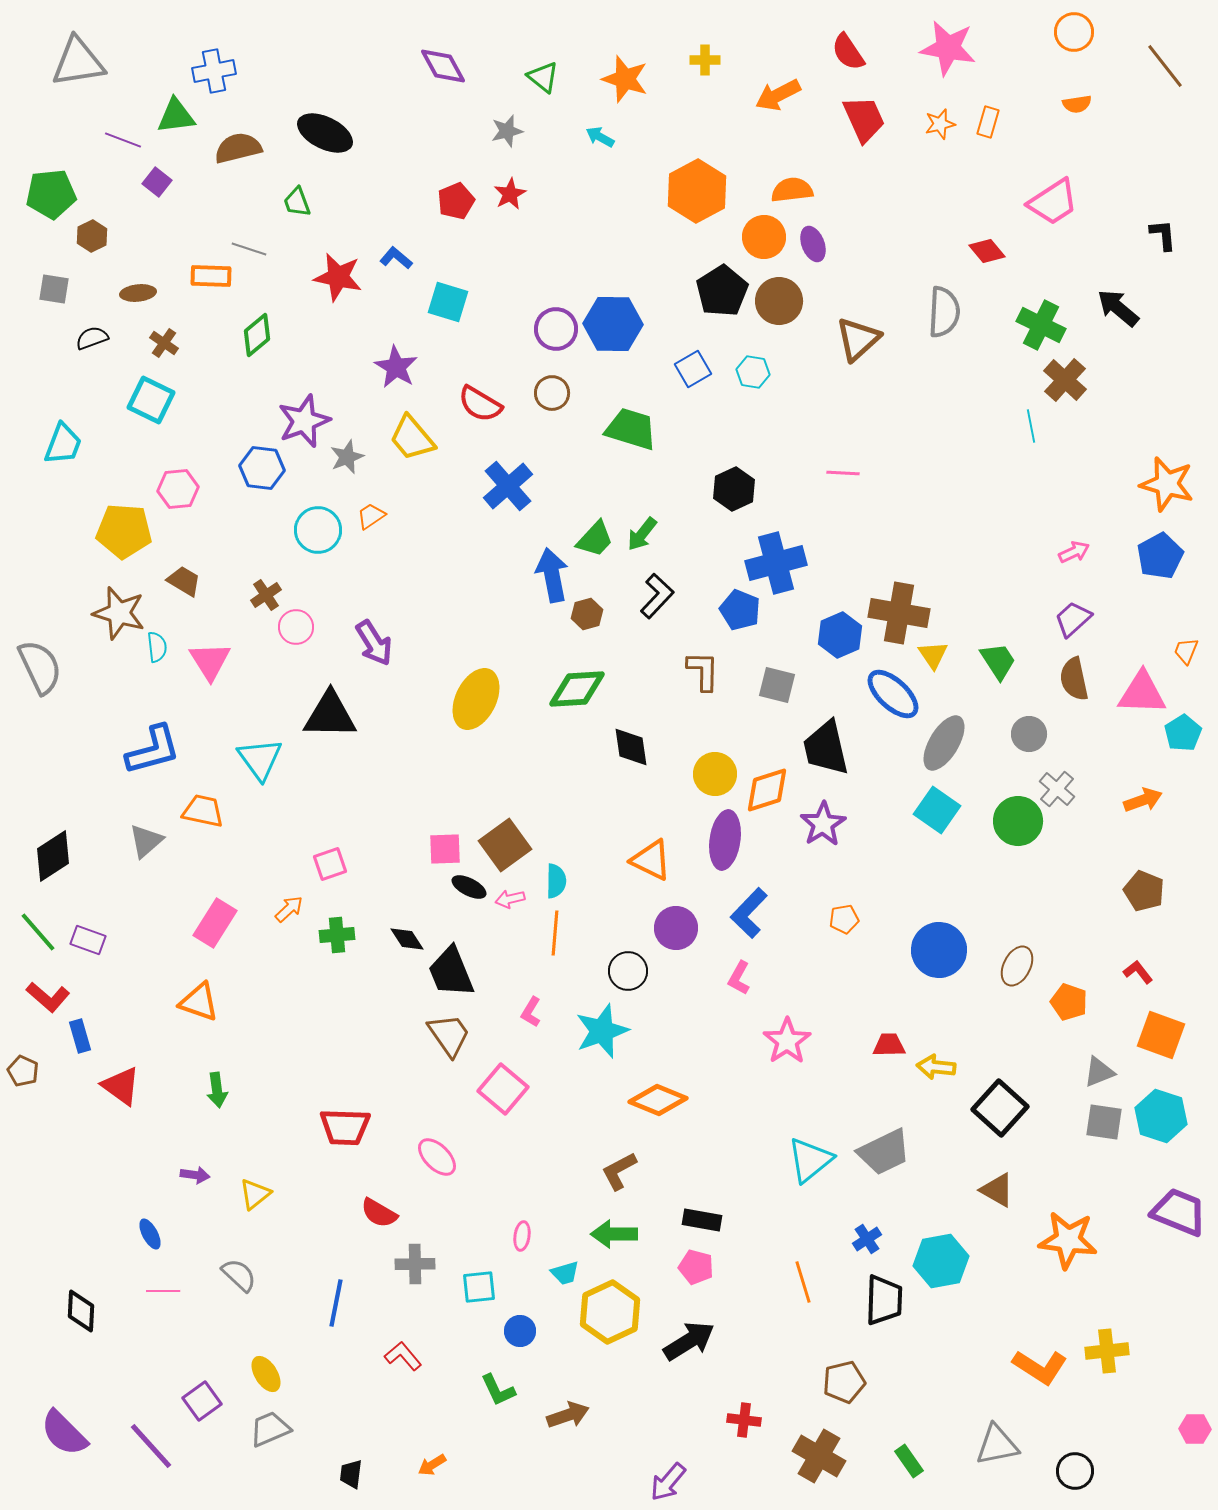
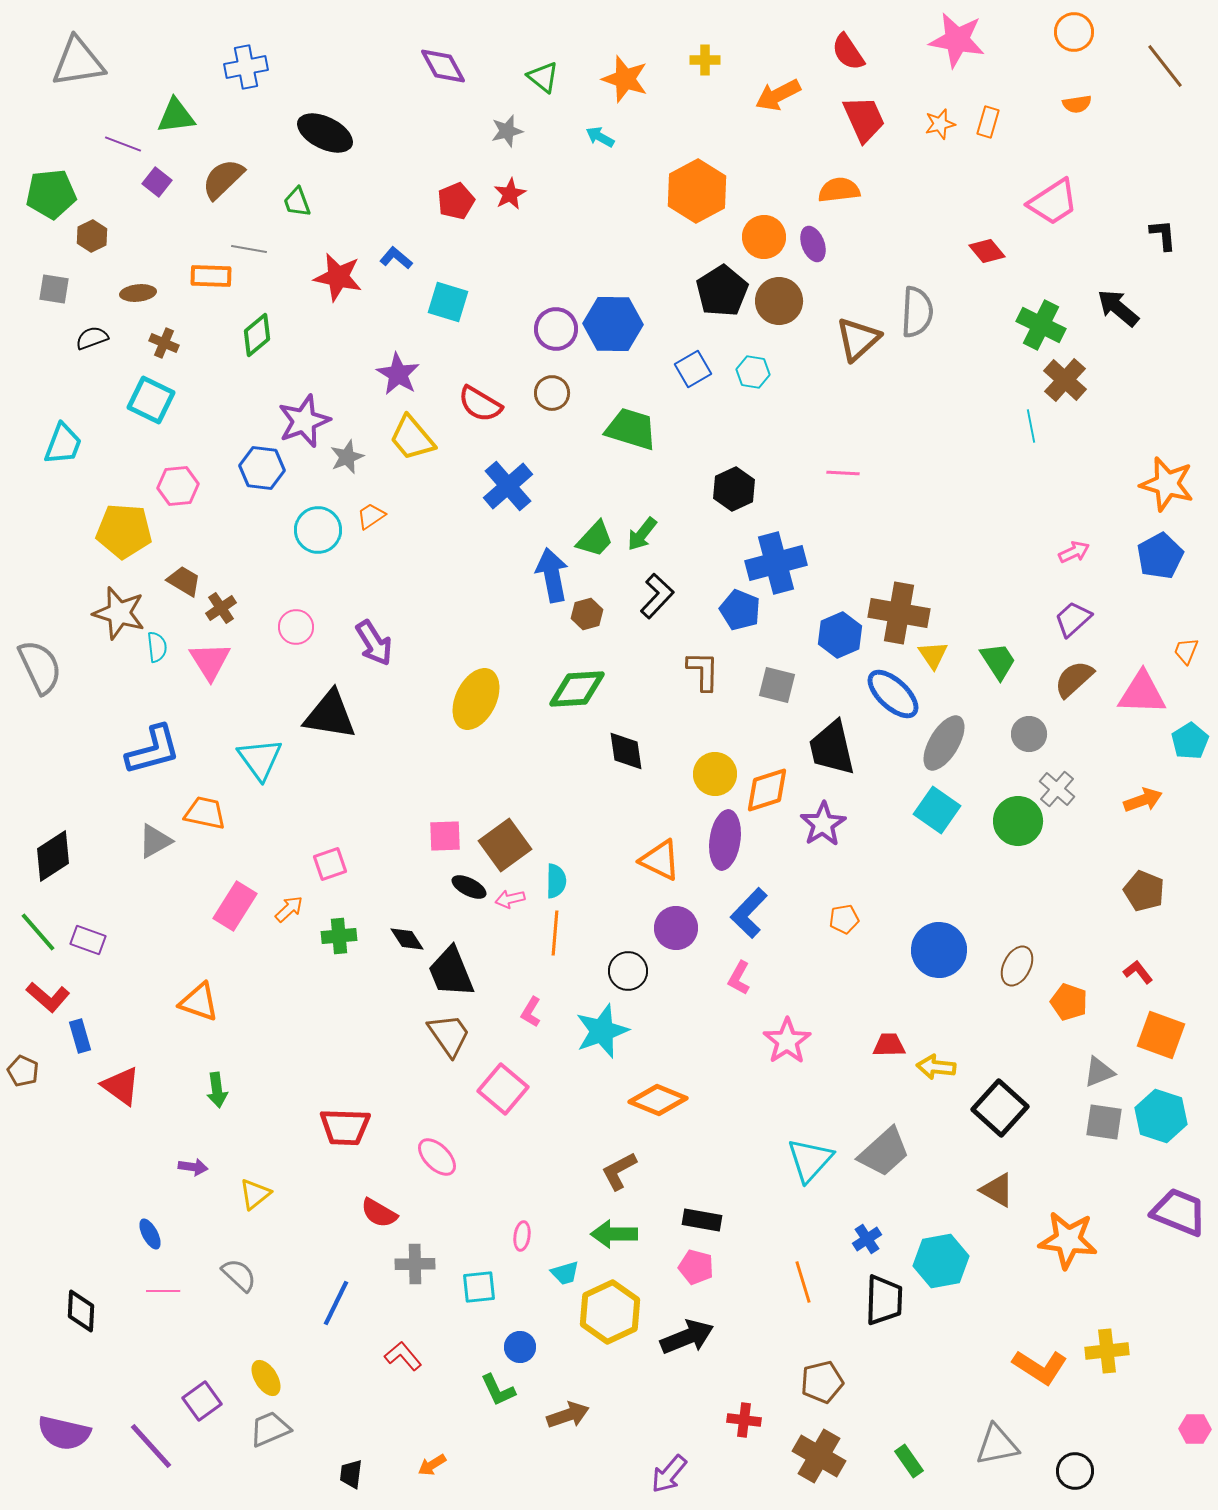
pink star at (948, 48): moved 9 px right, 8 px up
blue cross at (214, 71): moved 32 px right, 4 px up
purple line at (123, 140): moved 4 px down
brown semicircle at (238, 148): moved 15 px left, 31 px down; rotated 30 degrees counterclockwise
orange semicircle at (792, 190): moved 47 px right
gray line at (249, 249): rotated 8 degrees counterclockwise
gray semicircle at (944, 312): moved 27 px left
brown cross at (164, 343): rotated 12 degrees counterclockwise
purple star at (396, 367): moved 2 px right, 7 px down
pink hexagon at (178, 489): moved 3 px up
brown cross at (266, 595): moved 45 px left, 13 px down
brown semicircle at (1074, 679): rotated 60 degrees clockwise
black triangle at (330, 715): rotated 8 degrees clockwise
cyan pentagon at (1183, 733): moved 7 px right, 8 px down
black diamond at (631, 747): moved 5 px left, 4 px down
black trapezoid at (826, 748): moved 6 px right
orange trapezoid at (203, 811): moved 2 px right, 2 px down
gray triangle at (146, 841): moved 9 px right; rotated 12 degrees clockwise
pink square at (445, 849): moved 13 px up
orange triangle at (651, 860): moved 9 px right
pink rectangle at (215, 923): moved 20 px right, 17 px up
green cross at (337, 935): moved 2 px right, 1 px down
gray trapezoid at (884, 1152): rotated 16 degrees counterclockwise
cyan triangle at (810, 1160): rotated 9 degrees counterclockwise
purple arrow at (195, 1175): moved 2 px left, 8 px up
blue line at (336, 1303): rotated 15 degrees clockwise
blue circle at (520, 1331): moved 16 px down
black arrow at (689, 1341): moved 2 px left, 4 px up; rotated 10 degrees clockwise
yellow ellipse at (266, 1374): moved 4 px down
brown pentagon at (844, 1382): moved 22 px left
purple semicircle at (64, 1433): rotated 32 degrees counterclockwise
purple arrow at (668, 1482): moved 1 px right, 8 px up
